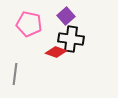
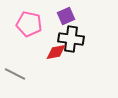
purple square: rotated 18 degrees clockwise
red diamond: rotated 30 degrees counterclockwise
gray line: rotated 70 degrees counterclockwise
